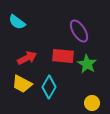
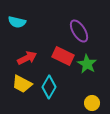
cyan semicircle: rotated 24 degrees counterclockwise
red rectangle: rotated 20 degrees clockwise
